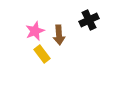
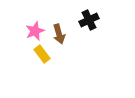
brown arrow: moved 1 px up; rotated 12 degrees counterclockwise
